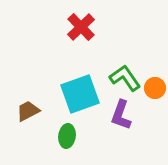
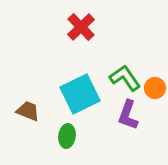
cyan square: rotated 6 degrees counterclockwise
brown trapezoid: rotated 50 degrees clockwise
purple L-shape: moved 7 px right
